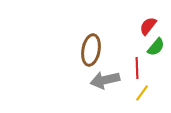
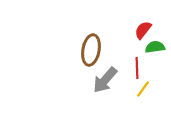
red semicircle: moved 5 px left, 4 px down
green semicircle: moved 1 px left; rotated 138 degrees counterclockwise
gray arrow: rotated 36 degrees counterclockwise
yellow line: moved 1 px right, 4 px up
